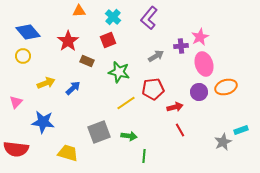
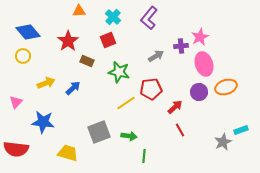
red pentagon: moved 2 px left
red arrow: rotated 28 degrees counterclockwise
